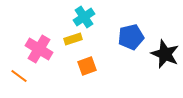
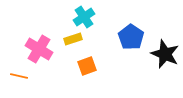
blue pentagon: rotated 25 degrees counterclockwise
orange line: rotated 24 degrees counterclockwise
